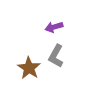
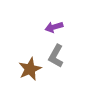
brown star: moved 1 px right, 1 px down; rotated 15 degrees clockwise
